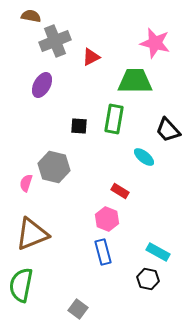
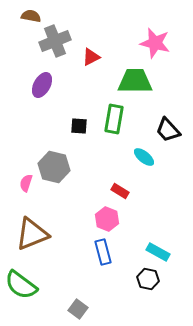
green semicircle: rotated 64 degrees counterclockwise
